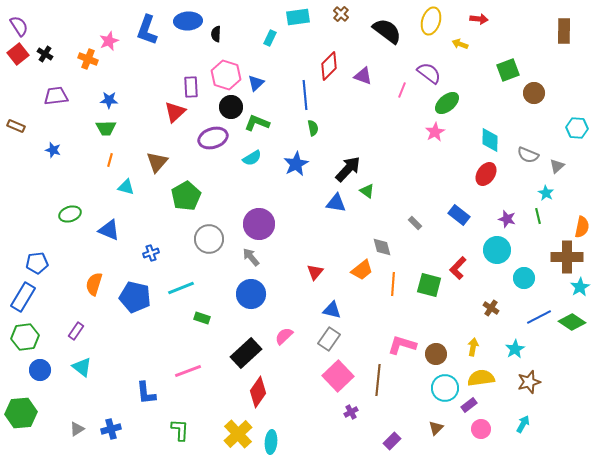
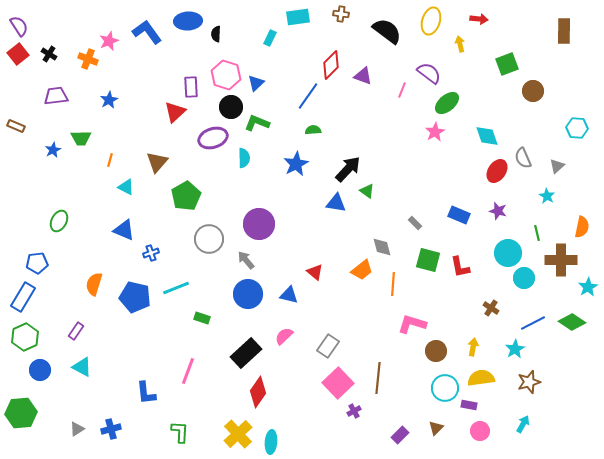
brown cross at (341, 14): rotated 35 degrees counterclockwise
blue L-shape at (147, 30): moved 2 px down; rotated 124 degrees clockwise
yellow arrow at (460, 44): rotated 56 degrees clockwise
black cross at (45, 54): moved 4 px right
red diamond at (329, 66): moved 2 px right, 1 px up
green square at (508, 70): moved 1 px left, 6 px up
brown circle at (534, 93): moved 1 px left, 2 px up
blue line at (305, 95): moved 3 px right, 1 px down; rotated 40 degrees clockwise
blue star at (109, 100): rotated 30 degrees counterclockwise
green trapezoid at (106, 128): moved 25 px left, 10 px down
green semicircle at (313, 128): moved 2 px down; rotated 84 degrees counterclockwise
cyan diamond at (490, 140): moved 3 px left, 4 px up; rotated 20 degrees counterclockwise
blue star at (53, 150): rotated 28 degrees clockwise
gray semicircle at (528, 155): moved 5 px left, 3 px down; rotated 45 degrees clockwise
cyan semicircle at (252, 158): moved 8 px left; rotated 60 degrees counterclockwise
red ellipse at (486, 174): moved 11 px right, 3 px up
cyan triangle at (126, 187): rotated 12 degrees clockwise
cyan star at (546, 193): moved 1 px right, 3 px down
green ellipse at (70, 214): moved 11 px left, 7 px down; rotated 45 degrees counterclockwise
blue rectangle at (459, 215): rotated 15 degrees counterclockwise
green line at (538, 216): moved 1 px left, 17 px down
purple star at (507, 219): moved 9 px left, 8 px up
blue triangle at (109, 230): moved 15 px right
cyan circle at (497, 250): moved 11 px right, 3 px down
gray arrow at (251, 257): moved 5 px left, 3 px down
brown cross at (567, 257): moved 6 px left, 3 px down
red L-shape at (458, 268): moved 2 px right, 1 px up; rotated 55 degrees counterclockwise
red triangle at (315, 272): rotated 30 degrees counterclockwise
green square at (429, 285): moved 1 px left, 25 px up
cyan star at (580, 287): moved 8 px right
cyan line at (181, 288): moved 5 px left
blue circle at (251, 294): moved 3 px left
blue triangle at (332, 310): moved 43 px left, 15 px up
blue line at (539, 317): moved 6 px left, 6 px down
green hexagon at (25, 337): rotated 16 degrees counterclockwise
gray rectangle at (329, 339): moved 1 px left, 7 px down
pink L-shape at (402, 345): moved 10 px right, 21 px up
brown circle at (436, 354): moved 3 px up
cyan triangle at (82, 367): rotated 10 degrees counterclockwise
pink line at (188, 371): rotated 48 degrees counterclockwise
pink square at (338, 376): moved 7 px down
brown line at (378, 380): moved 2 px up
purple rectangle at (469, 405): rotated 49 degrees clockwise
purple cross at (351, 412): moved 3 px right, 1 px up
pink circle at (481, 429): moved 1 px left, 2 px down
green L-shape at (180, 430): moved 2 px down
purple rectangle at (392, 441): moved 8 px right, 6 px up
